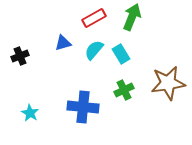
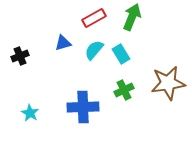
blue cross: rotated 8 degrees counterclockwise
